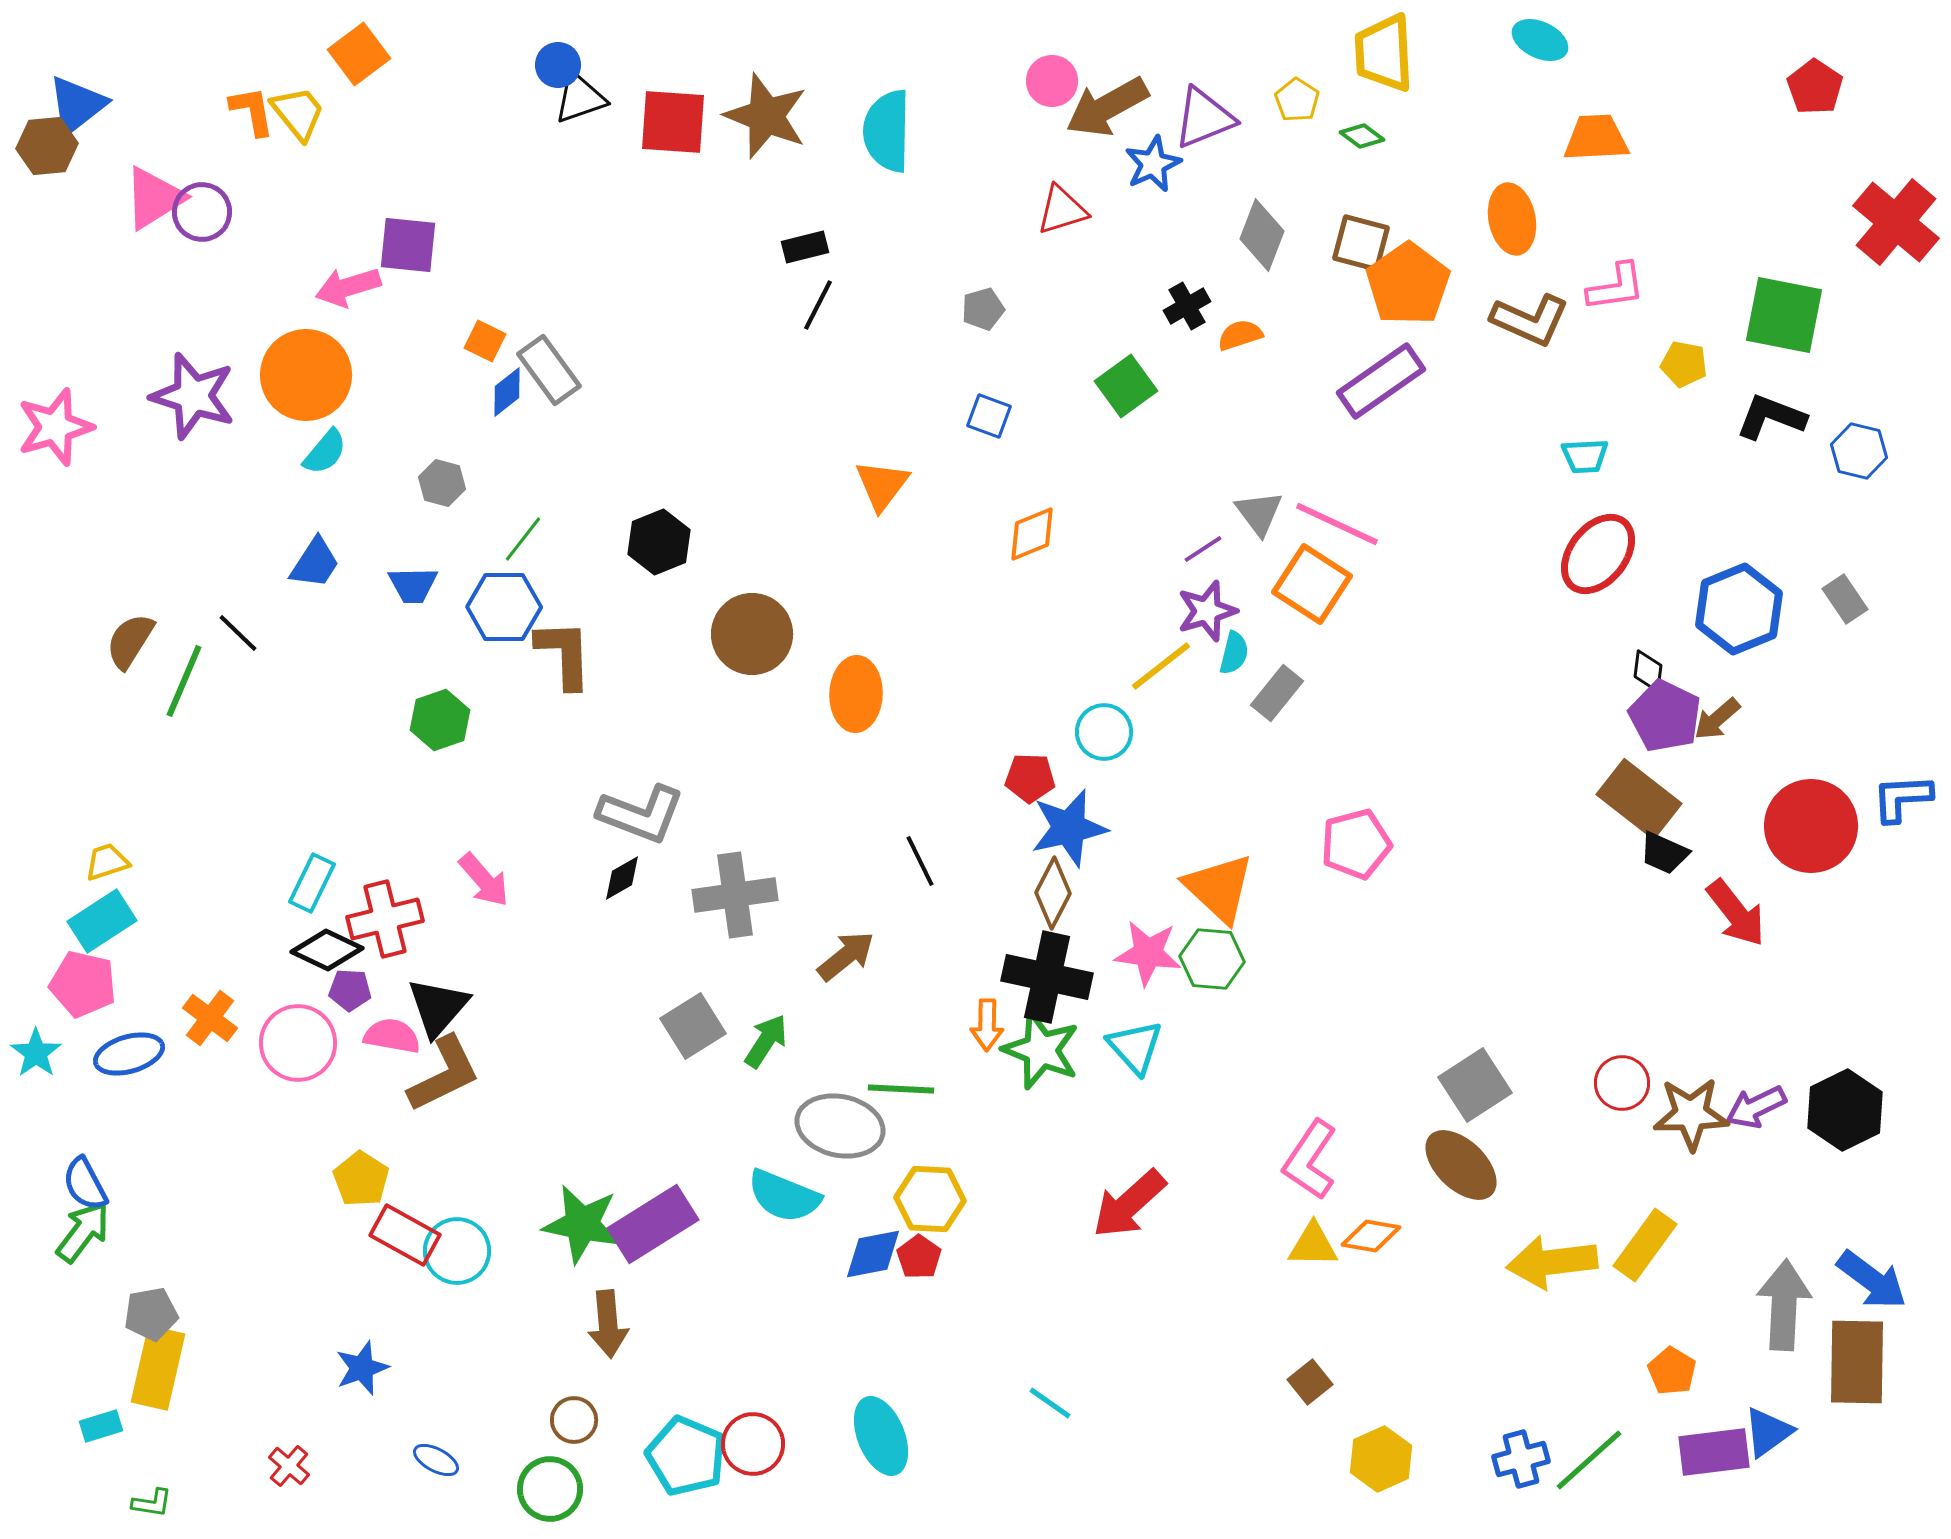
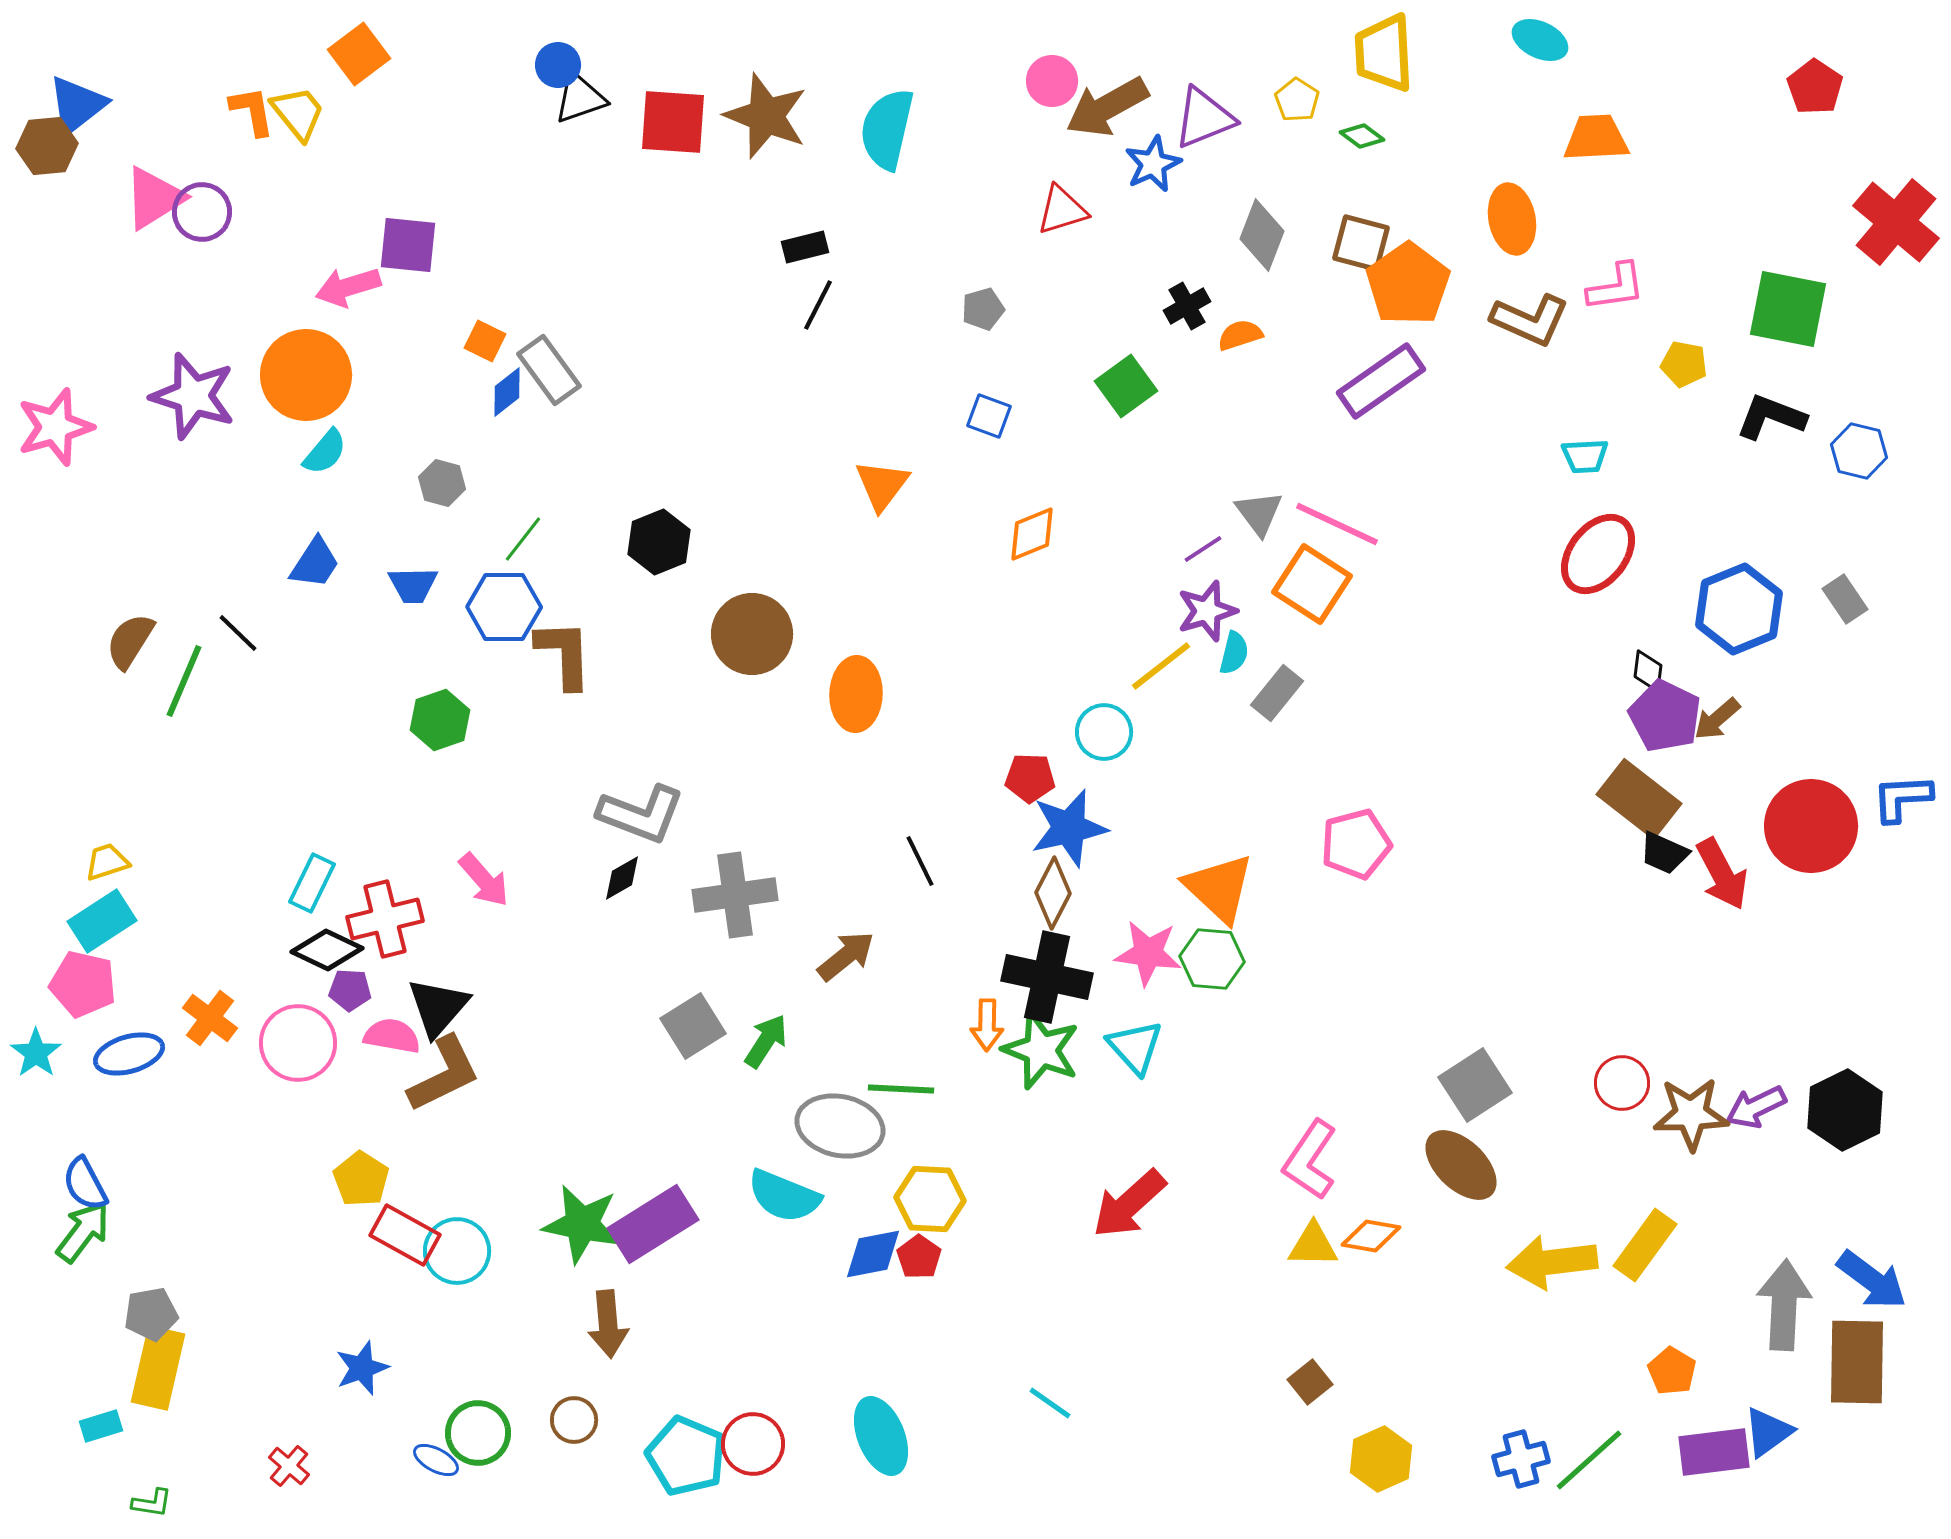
cyan semicircle at (887, 131): moved 2 px up; rotated 12 degrees clockwise
green square at (1784, 315): moved 4 px right, 6 px up
red arrow at (1736, 913): moved 14 px left, 39 px up; rotated 10 degrees clockwise
green circle at (550, 1489): moved 72 px left, 56 px up
